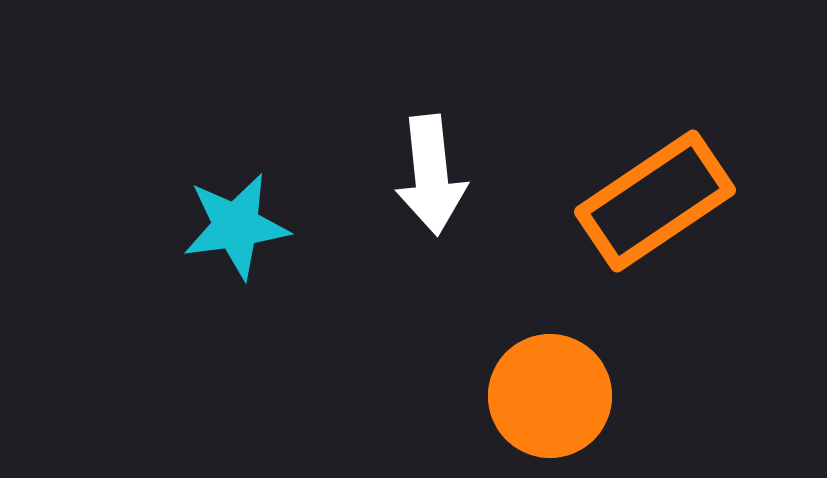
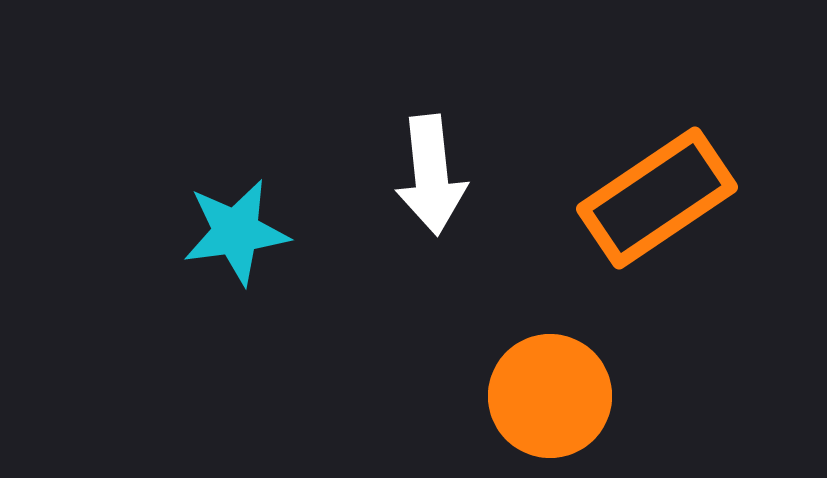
orange rectangle: moved 2 px right, 3 px up
cyan star: moved 6 px down
